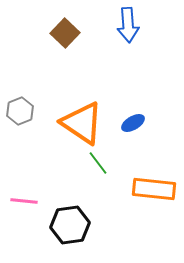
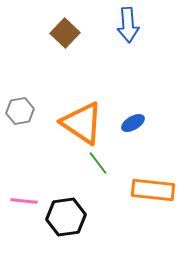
gray hexagon: rotated 12 degrees clockwise
orange rectangle: moved 1 px left, 1 px down
black hexagon: moved 4 px left, 8 px up
